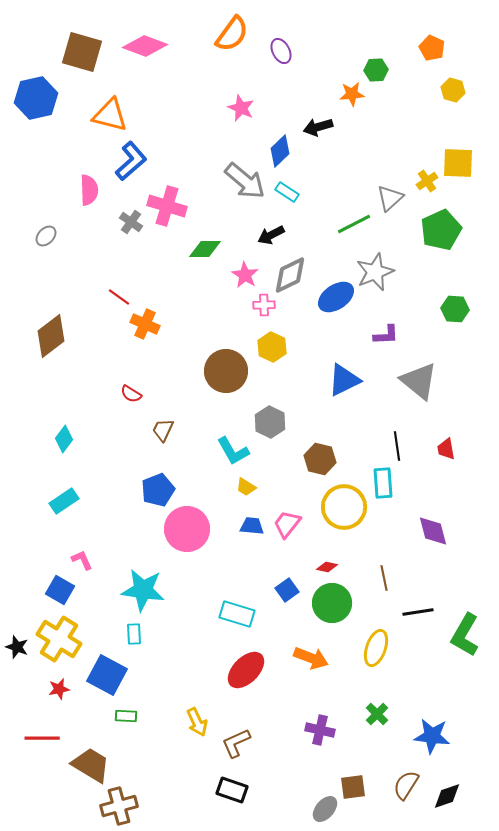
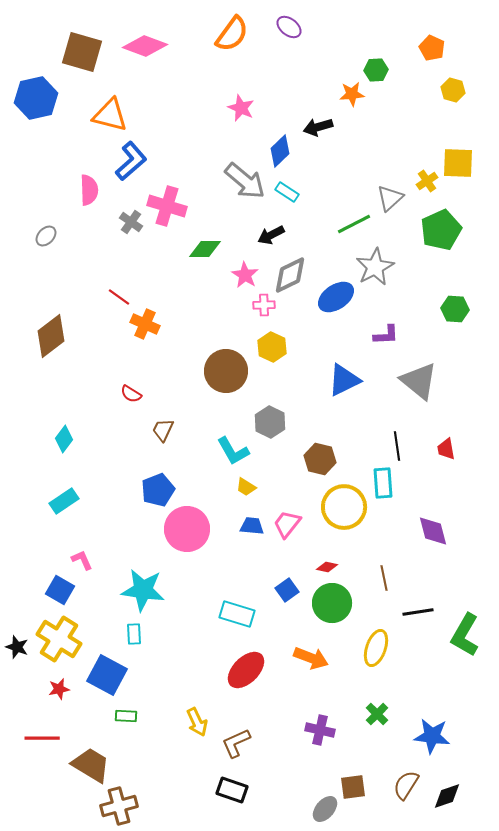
purple ellipse at (281, 51): moved 8 px right, 24 px up; rotated 25 degrees counterclockwise
gray star at (375, 272): moved 5 px up; rotated 6 degrees counterclockwise
